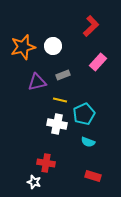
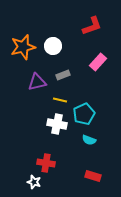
red L-shape: moved 1 px right; rotated 25 degrees clockwise
cyan semicircle: moved 1 px right, 2 px up
